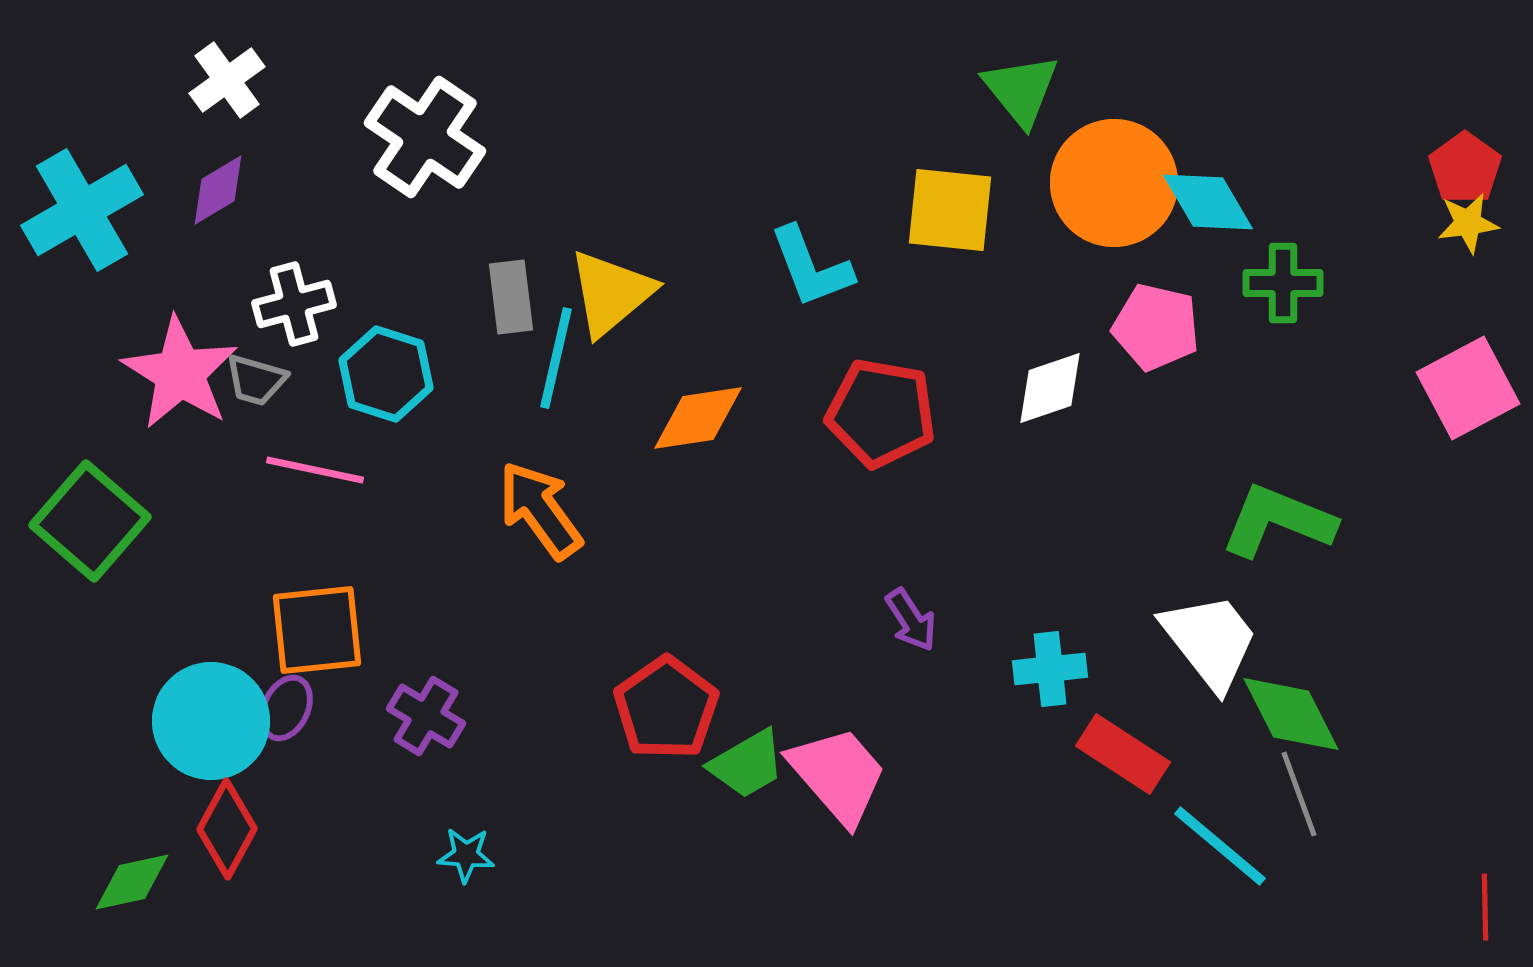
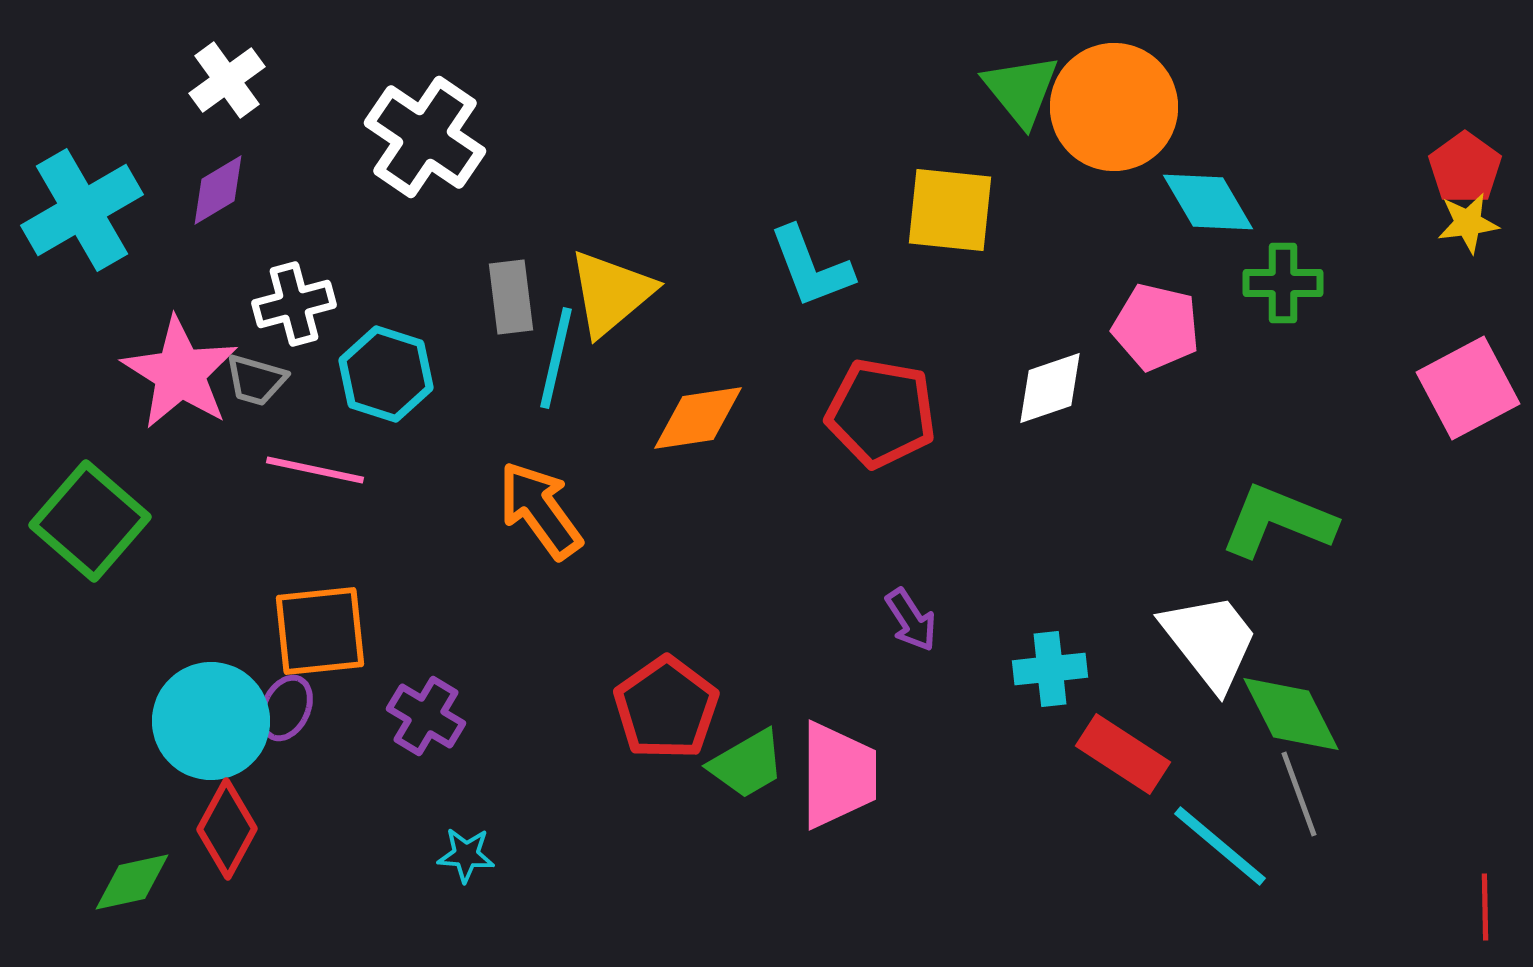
orange circle at (1114, 183): moved 76 px up
orange square at (317, 630): moved 3 px right, 1 px down
pink trapezoid at (838, 775): rotated 41 degrees clockwise
